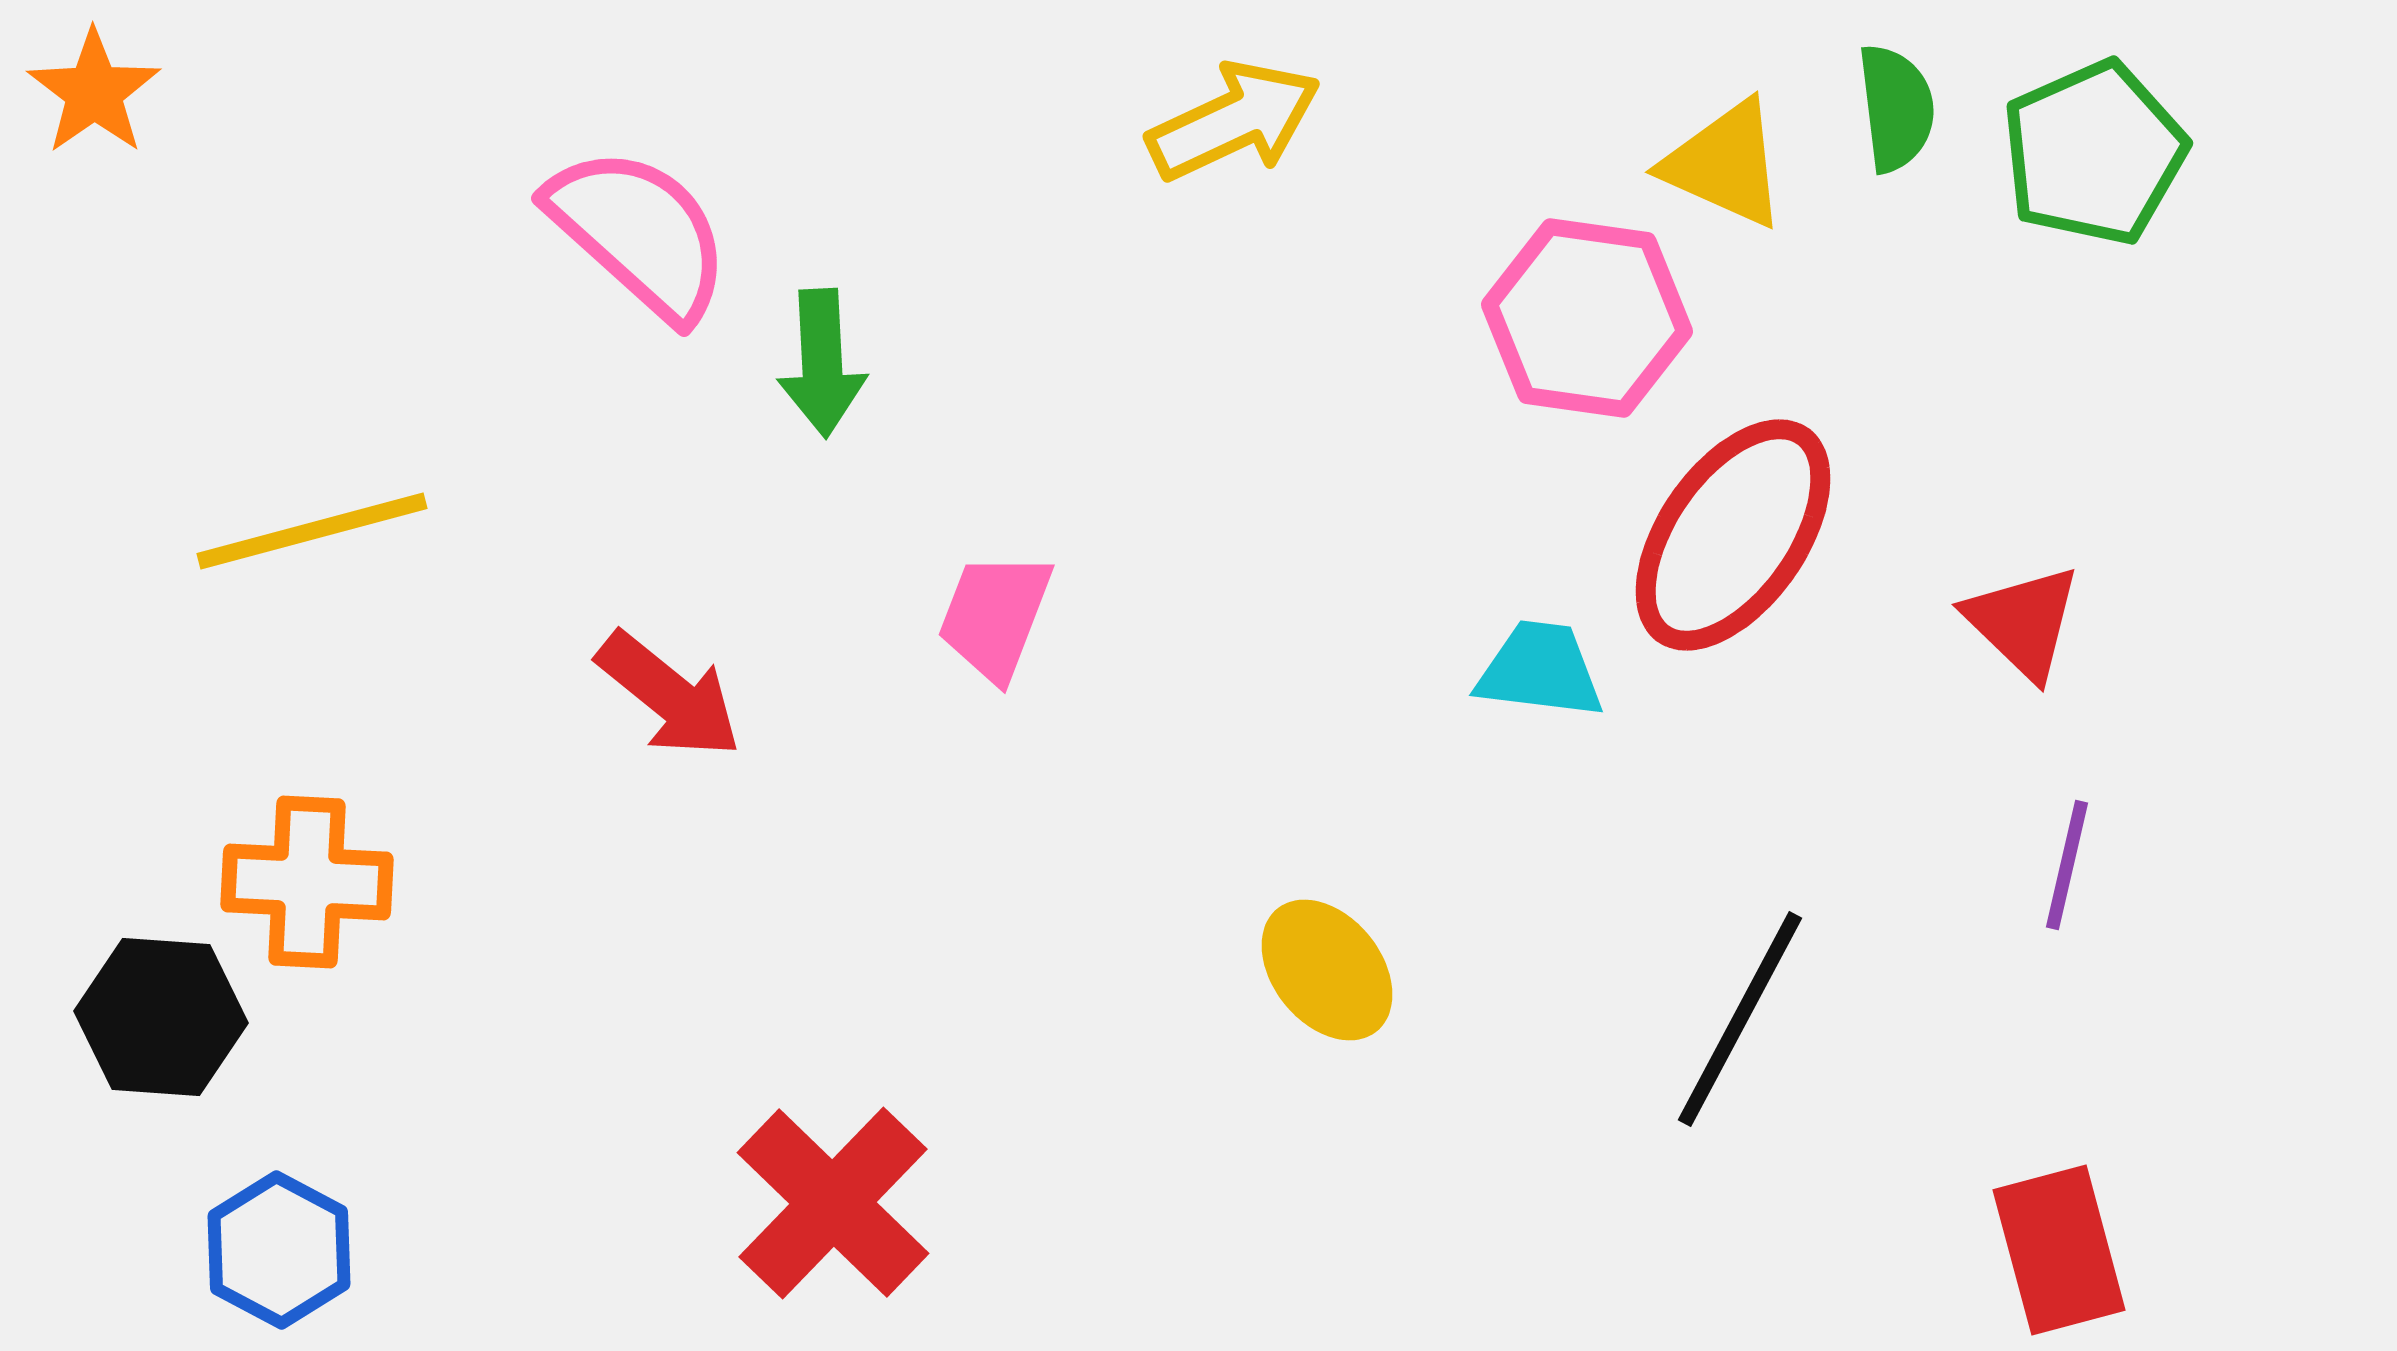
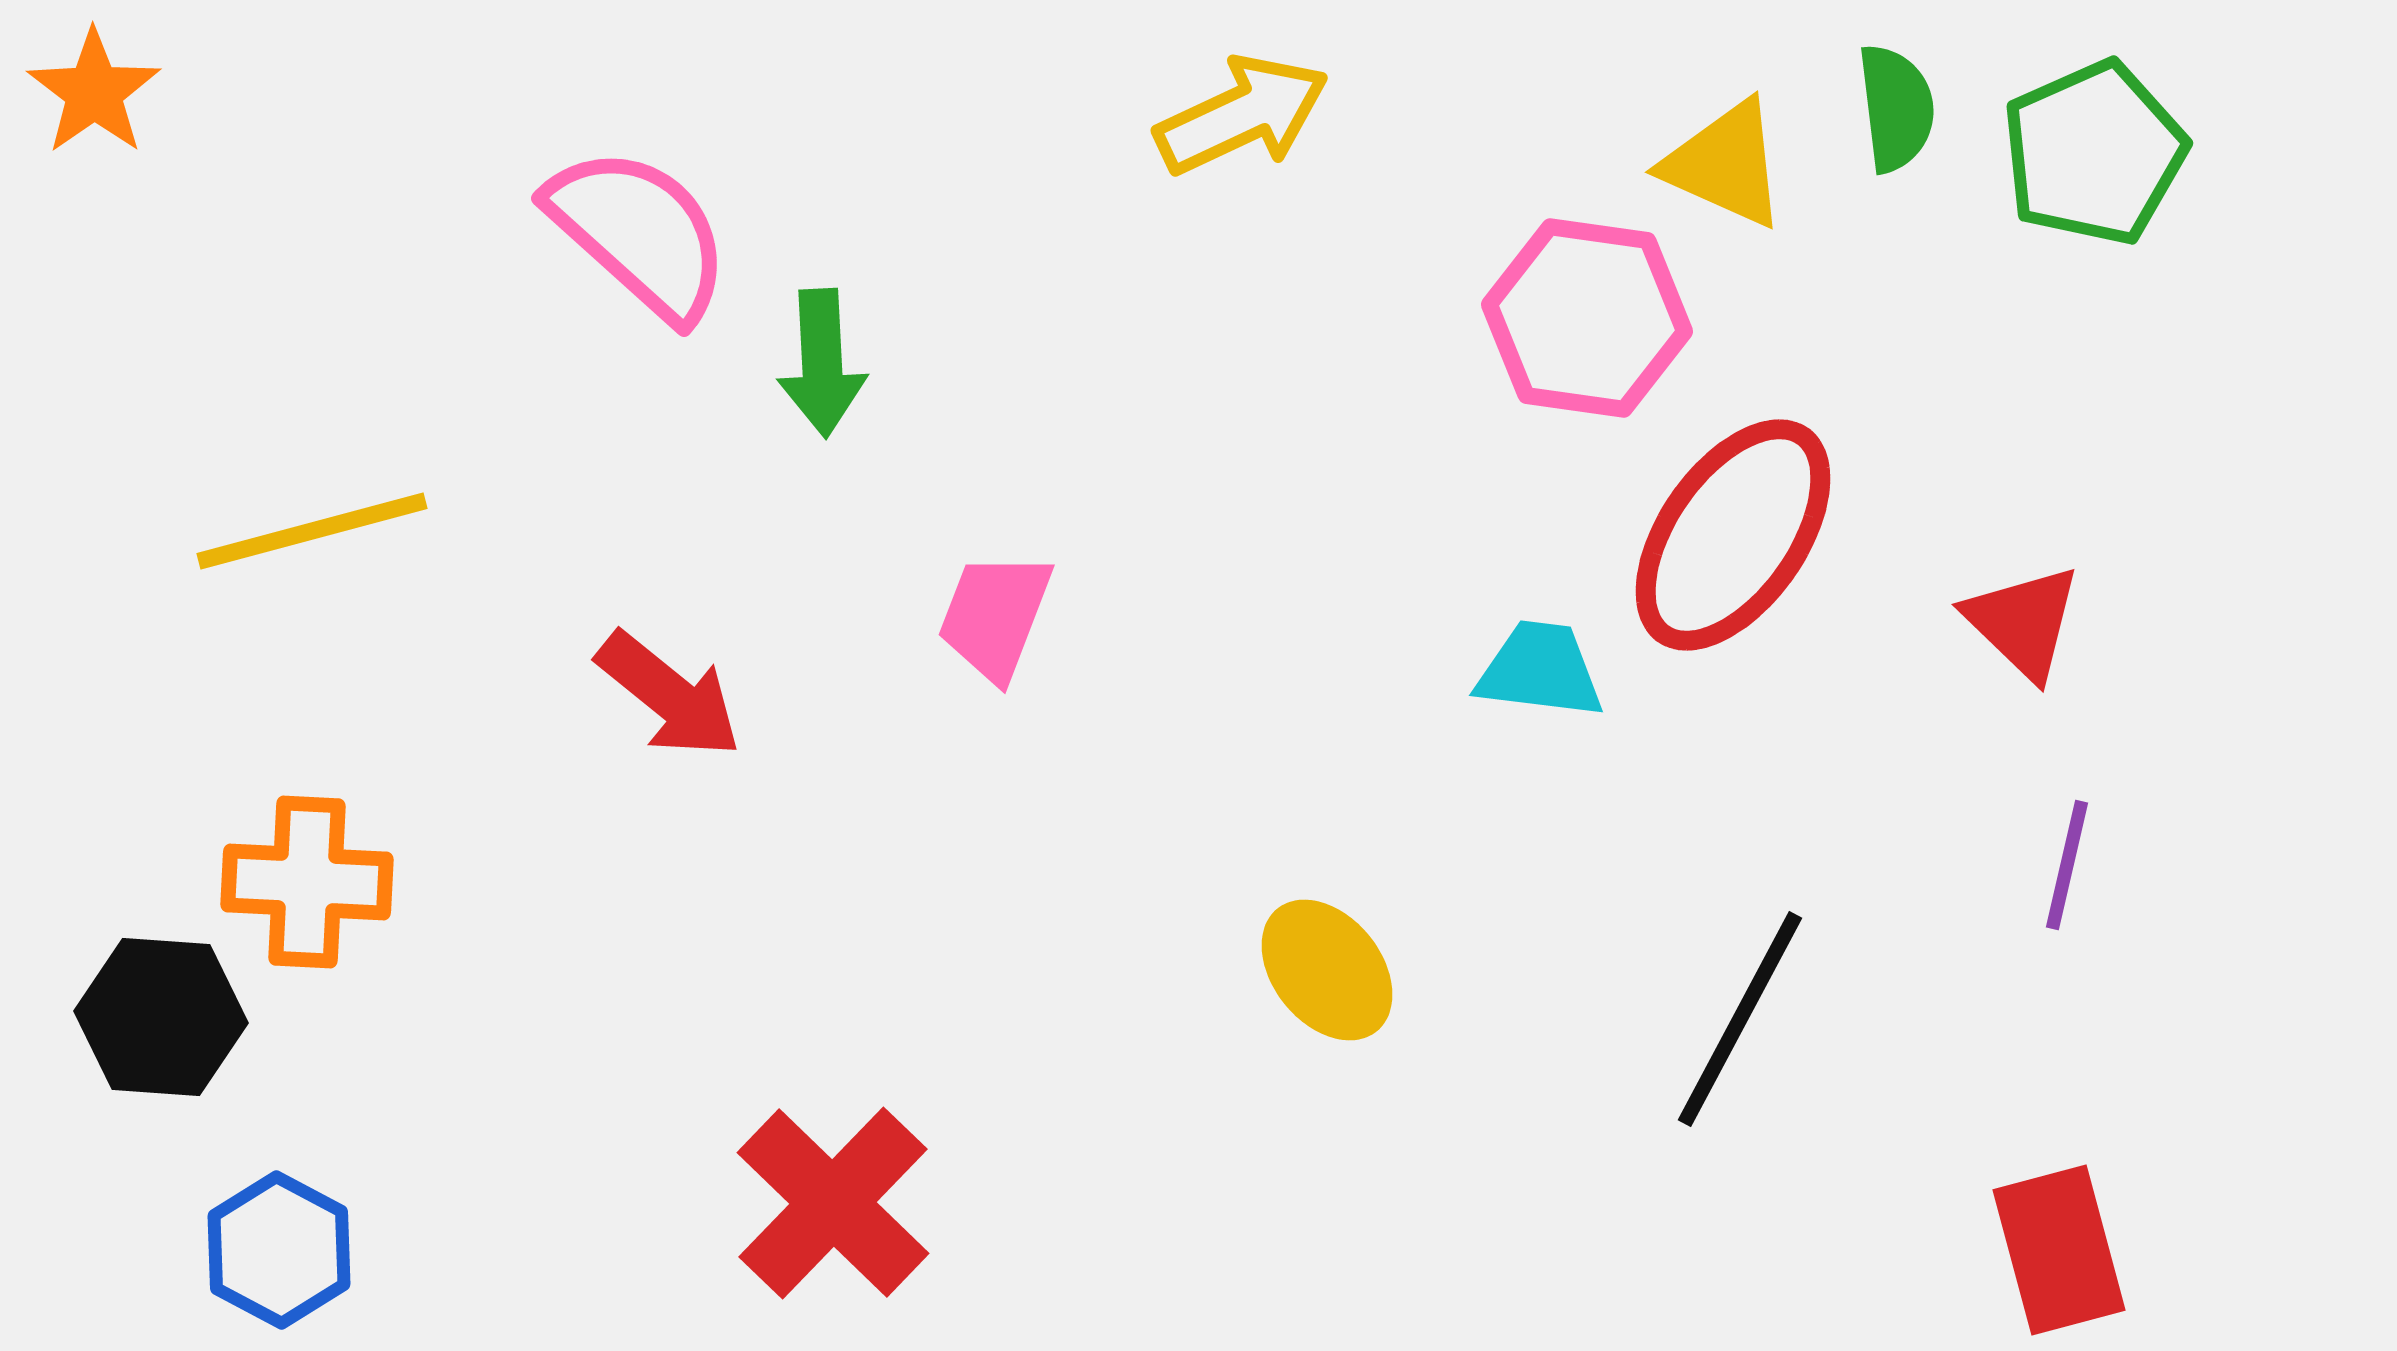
yellow arrow: moved 8 px right, 6 px up
